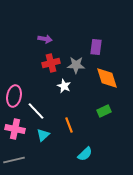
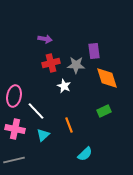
purple rectangle: moved 2 px left, 4 px down; rotated 14 degrees counterclockwise
